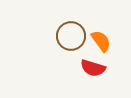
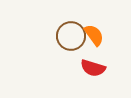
orange semicircle: moved 7 px left, 6 px up
